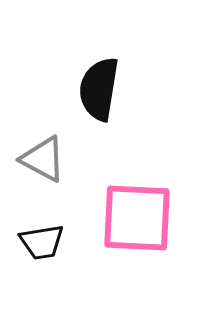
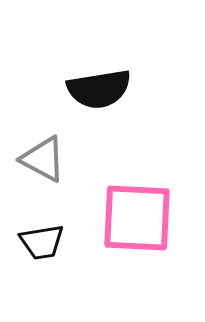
black semicircle: rotated 108 degrees counterclockwise
